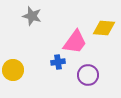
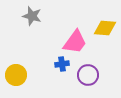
yellow diamond: moved 1 px right
blue cross: moved 4 px right, 2 px down
yellow circle: moved 3 px right, 5 px down
